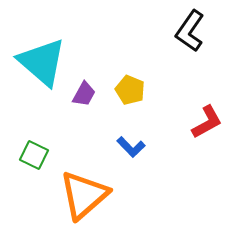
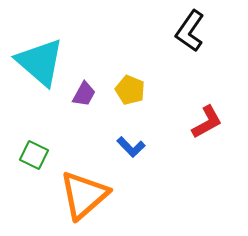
cyan triangle: moved 2 px left
